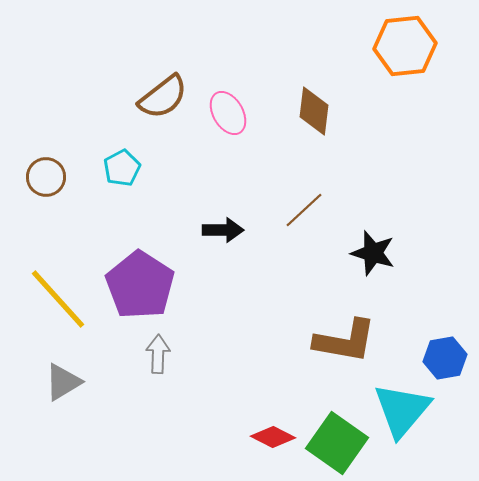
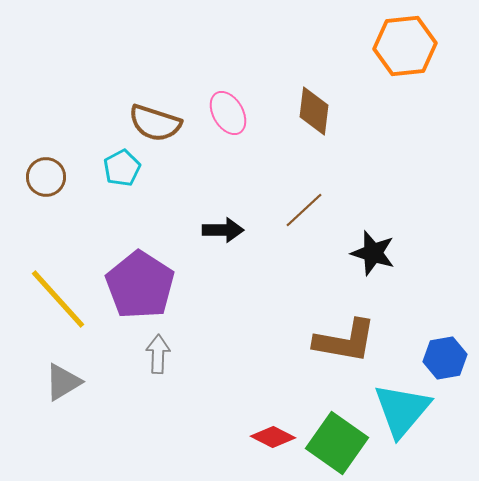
brown semicircle: moved 8 px left, 26 px down; rotated 56 degrees clockwise
